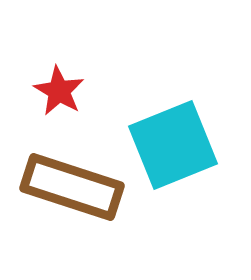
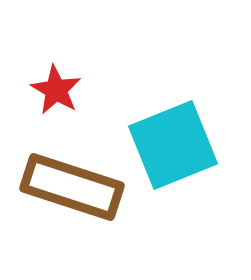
red star: moved 3 px left, 1 px up
